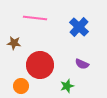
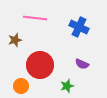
blue cross: rotated 18 degrees counterclockwise
brown star: moved 1 px right, 3 px up; rotated 24 degrees counterclockwise
